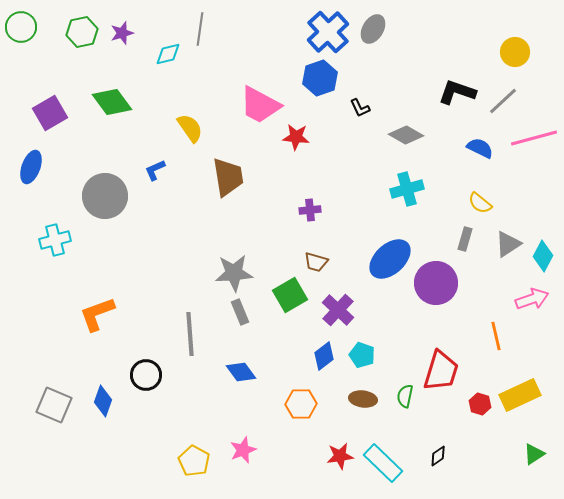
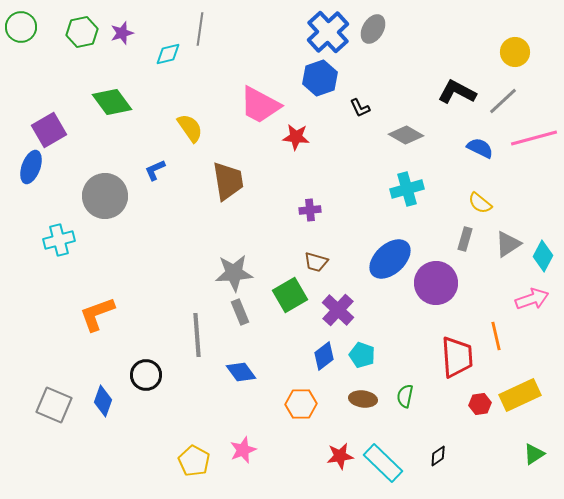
black L-shape at (457, 92): rotated 9 degrees clockwise
purple square at (50, 113): moved 1 px left, 17 px down
brown trapezoid at (228, 177): moved 4 px down
cyan cross at (55, 240): moved 4 px right
gray line at (190, 334): moved 7 px right, 1 px down
red trapezoid at (441, 371): moved 16 px right, 14 px up; rotated 21 degrees counterclockwise
red hexagon at (480, 404): rotated 25 degrees counterclockwise
